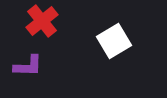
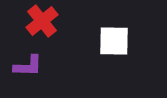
white square: rotated 32 degrees clockwise
